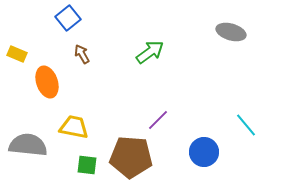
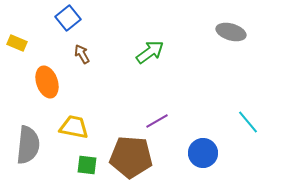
yellow rectangle: moved 11 px up
purple line: moved 1 px left, 1 px down; rotated 15 degrees clockwise
cyan line: moved 2 px right, 3 px up
gray semicircle: rotated 90 degrees clockwise
blue circle: moved 1 px left, 1 px down
